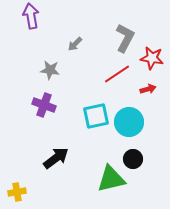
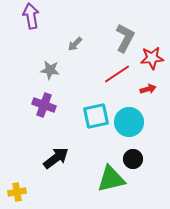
red star: rotated 15 degrees counterclockwise
